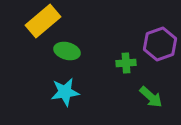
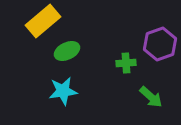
green ellipse: rotated 40 degrees counterclockwise
cyan star: moved 2 px left, 1 px up
